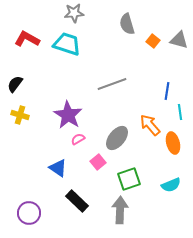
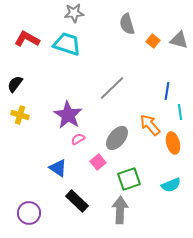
gray line: moved 4 px down; rotated 24 degrees counterclockwise
